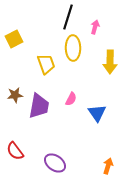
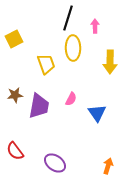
black line: moved 1 px down
pink arrow: moved 1 px up; rotated 16 degrees counterclockwise
